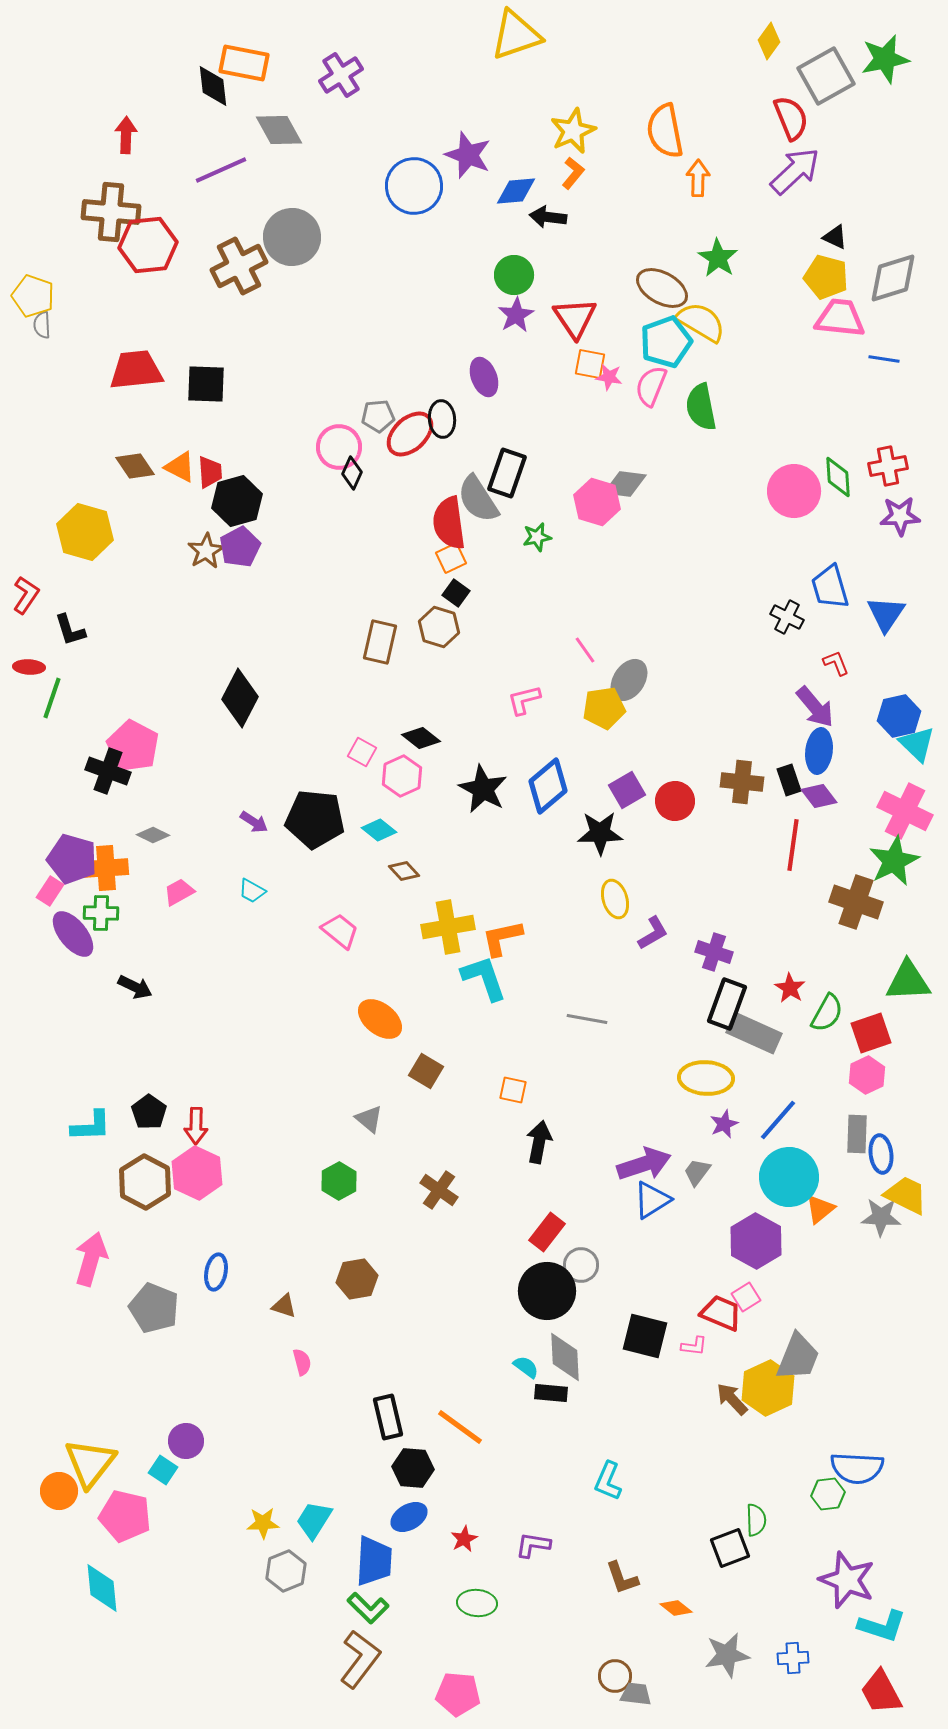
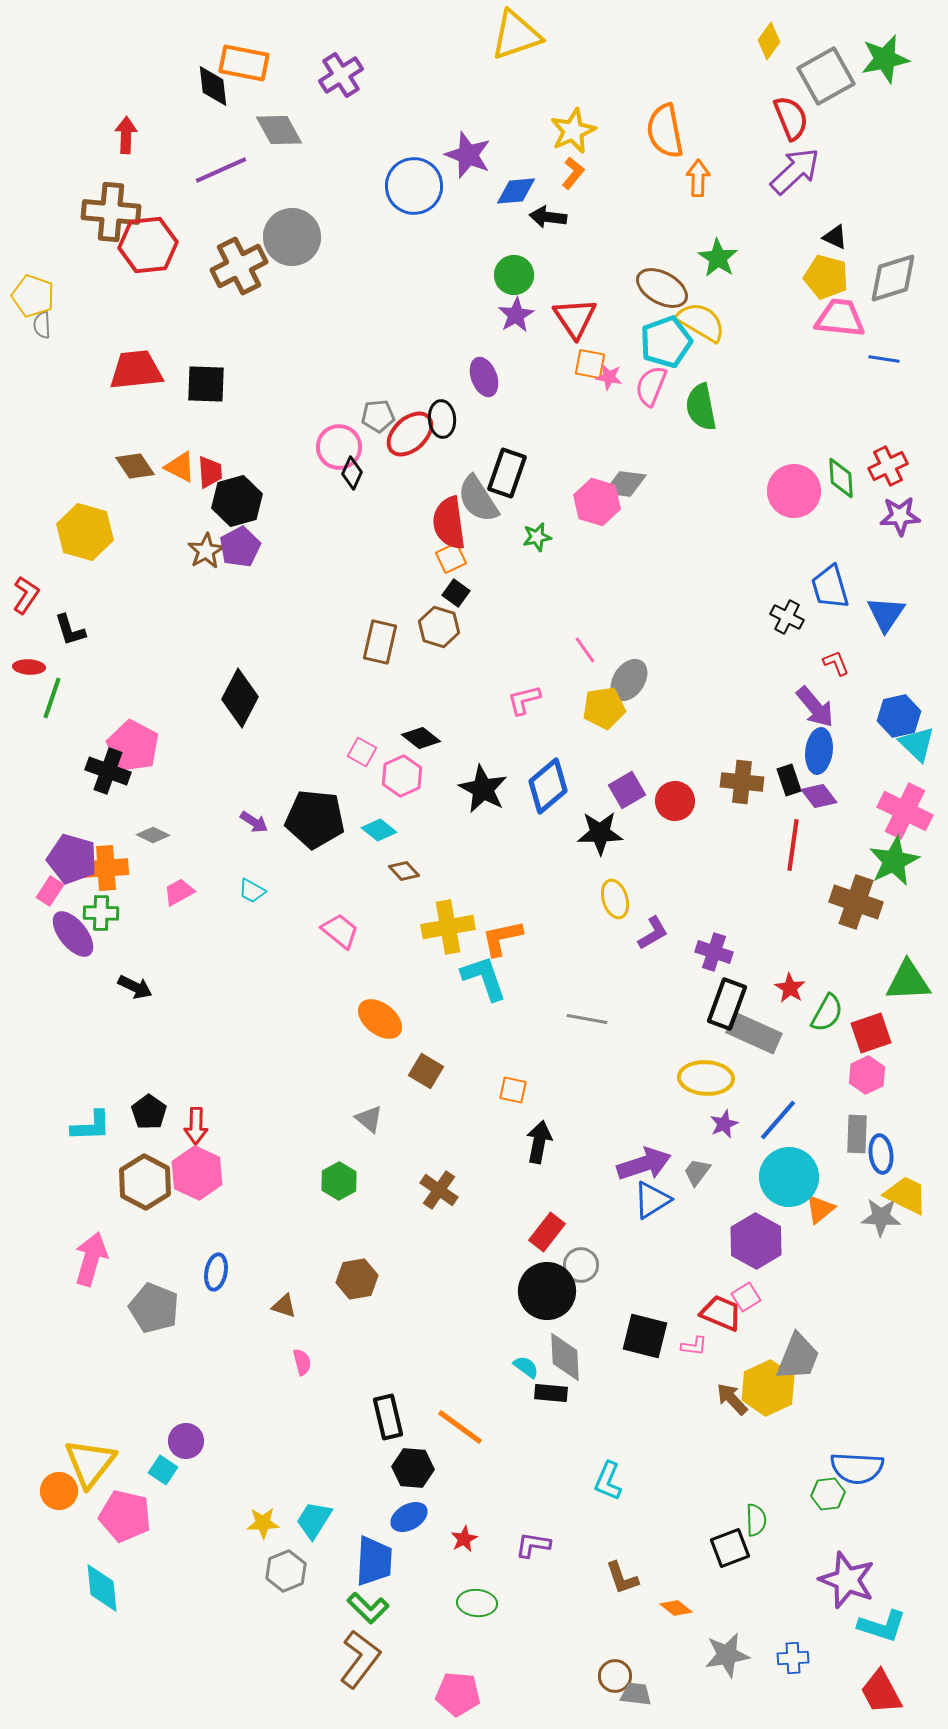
red cross at (888, 466): rotated 15 degrees counterclockwise
green diamond at (838, 477): moved 3 px right, 1 px down
